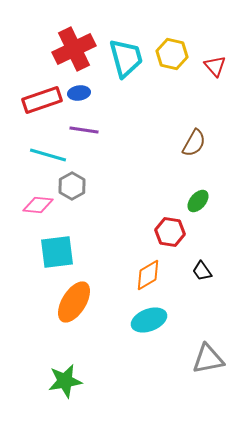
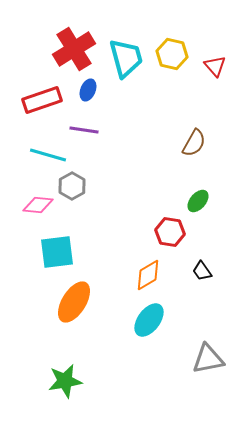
red cross: rotated 6 degrees counterclockwise
blue ellipse: moved 9 px right, 3 px up; rotated 60 degrees counterclockwise
cyan ellipse: rotated 32 degrees counterclockwise
